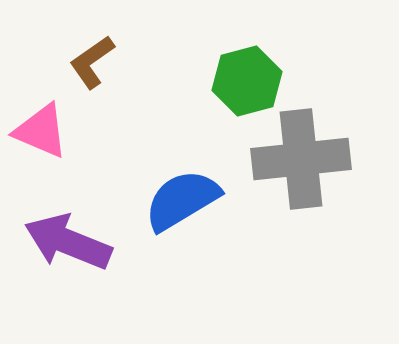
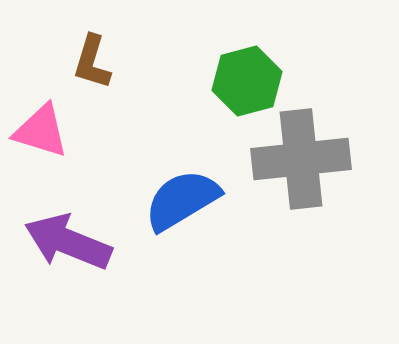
brown L-shape: rotated 38 degrees counterclockwise
pink triangle: rotated 6 degrees counterclockwise
